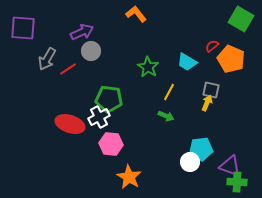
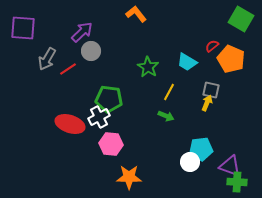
purple arrow: rotated 20 degrees counterclockwise
orange star: rotated 30 degrees counterclockwise
